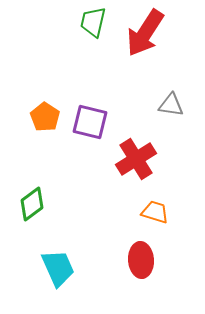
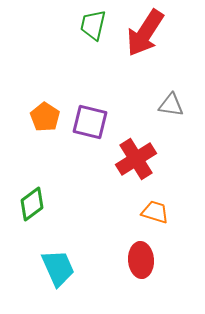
green trapezoid: moved 3 px down
